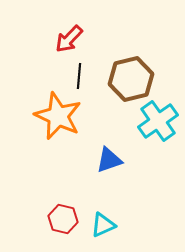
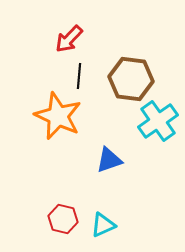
brown hexagon: rotated 21 degrees clockwise
